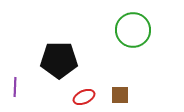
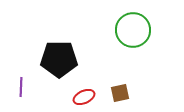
black pentagon: moved 1 px up
purple line: moved 6 px right
brown square: moved 2 px up; rotated 12 degrees counterclockwise
